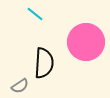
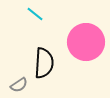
gray semicircle: moved 1 px left, 1 px up
